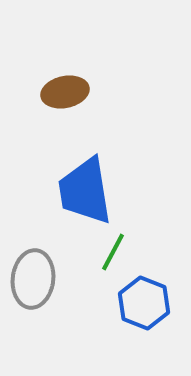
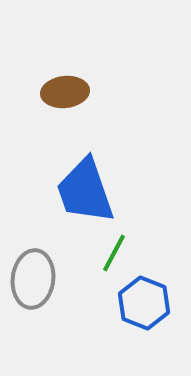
brown ellipse: rotated 6 degrees clockwise
blue trapezoid: rotated 10 degrees counterclockwise
green line: moved 1 px right, 1 px down
